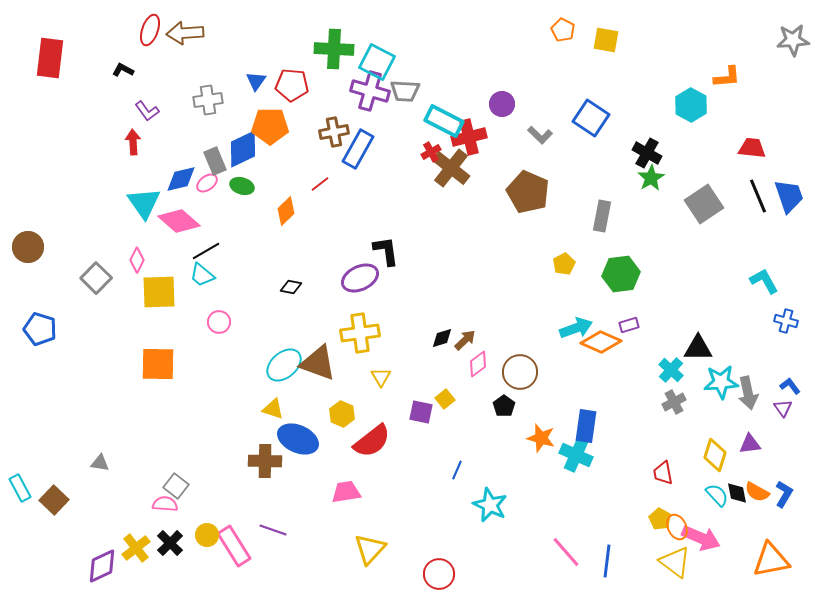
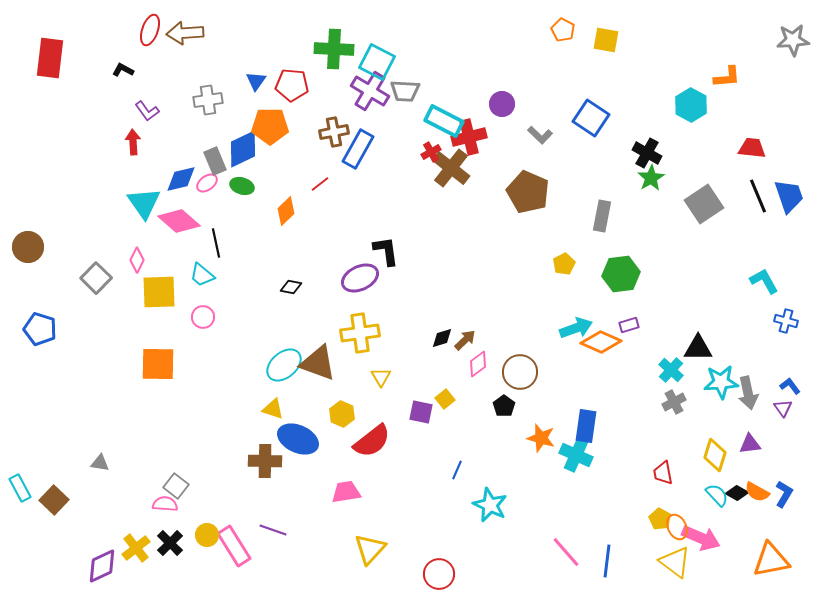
purple cross at (370, 91): rotated 15 degrees clockwise
black line at (206, 251): moved 10 px right, 8 px up; rotated 72 degrees counterclockwise
pink circle at (219, 322): moved 16 px left, 5 px up
black diamond at (737, 493): rotated 50 degrees counterclockwise
